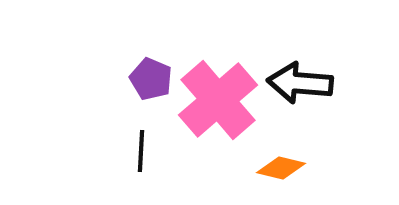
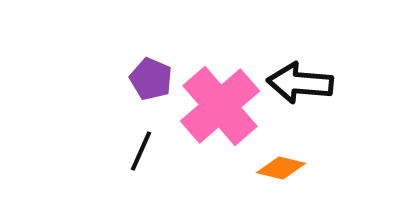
pink cross: moved 2 px right, 6 px down
black line: rotated 21 degrees clockwise
